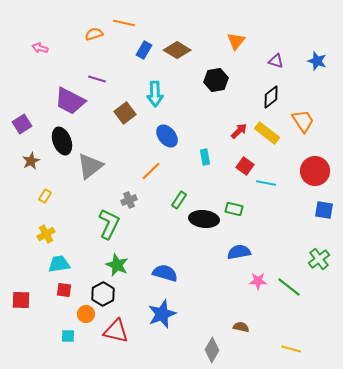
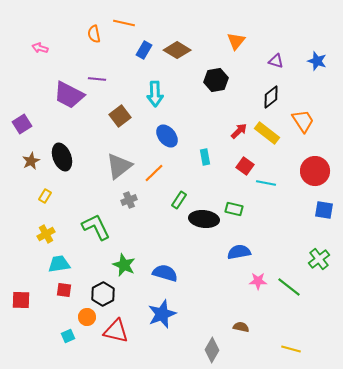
orange semicircle at (94, 34): rotated 84 degrees counterclockwise
purple line at (97, 79): rotated 12 degrees counterclockwise
purple trapezoid at (70, 101): moved 1 px left, 6 px up
brown square at (125, 113): moved 5 px left, 3 px down
black ellipse at (62, 141): moved 16 px down
gray triangle at (90, 166): moved 29 px right
orange line at (151, 171): moved 3 px right, 2 px down
green L-shape at (109, 224): moved 13 px left, 3 px down; rotated 52 degrees counterclockwise
green star at (117, 265): moved 7 px right
orange circle at (86, 314): moved 1 px right, 3 px down
cyan square at (68, 336): rotated 24 degrees counterclockwise
